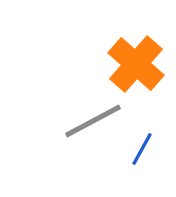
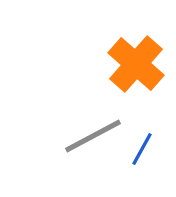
gray line: moved 15 px down
